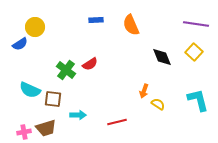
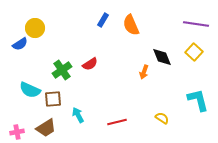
blue rectangle: moved 7 px right; rotated 56 degrees counterclockwise
yellow circle: moved 1 px down
green cross: moved 4 px left; rotated 18 degrees clockwise
orange arrow: moved 19 px up
brown square: rotated 12 degrees counterclockwise
yellow semicircle: moved 4 px right, 14 px down
cyan arrow: rotated 119 degrees counterclockwise
brown trapezoid: rotated 15 degrees counterclockwise
pink cross: moved 7 px left
